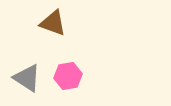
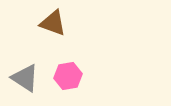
gray triangle: moved 2 px left
